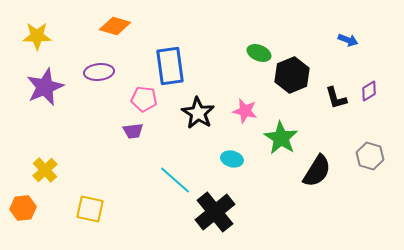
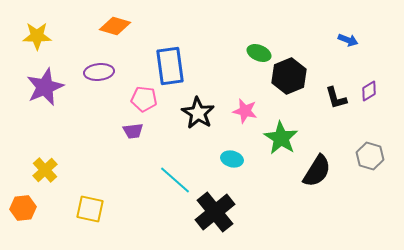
black hexagon: moved 3 px left, 1 px down
